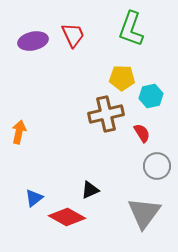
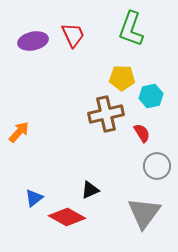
orange arrow: rotated 30 degrees clockwise
